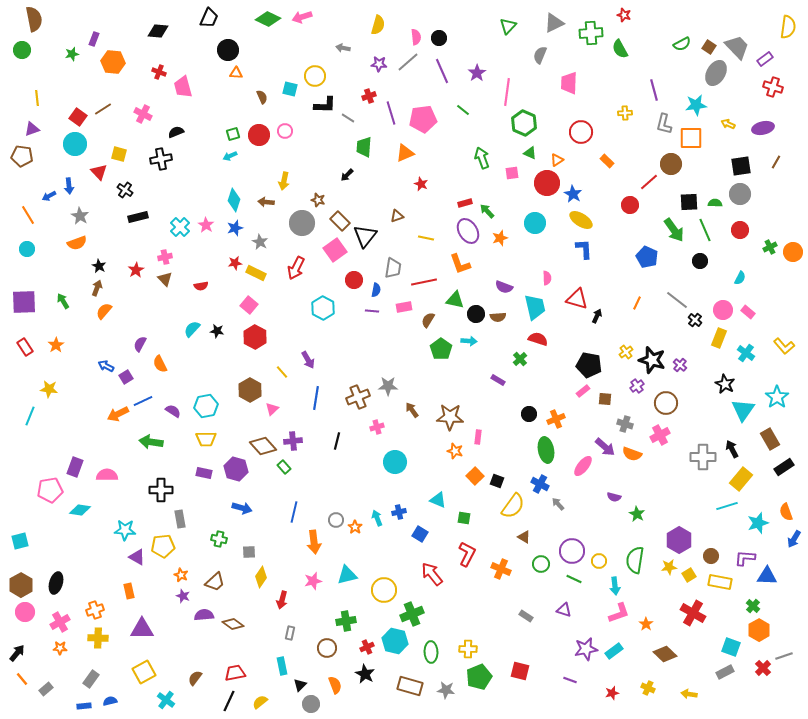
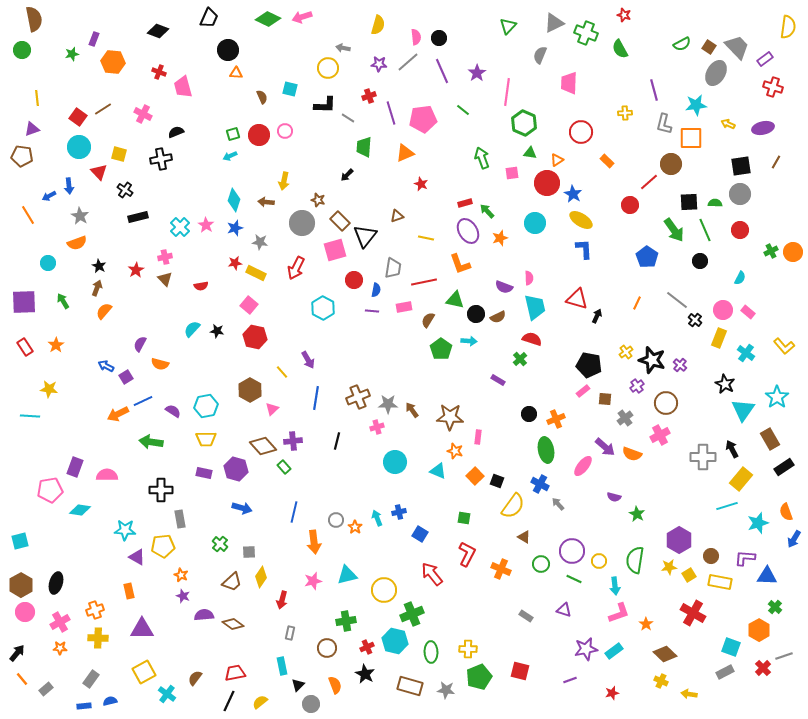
black diamond at (158, 31): rotated 15 degrees clockwise
green cross at (591, 33): moved 5 px left; rotated 25 degrees clockwise
yellow circle at (315, 76): moved 13 px right, 8 px up
cyan circle at (75, 144): moved 4 px right, 3 px down
green triangle at (530, 153): rotated 16 degrees counterclockwise
gray star at (260, 242): rotated 21 degrees counterclockwise
green cross at (770, 247): moved 1 px right, 4 px down
cyan circle at (27, 249): moved 21 px right, 14 px down
pink square at (335, 250): rotated 20 degrees clockwise
blue pentagon at (647, 257): rotated 10 degrees clockwise
pink semicircle at (547, 278): moved 18 px left
brown semicircle at (498, 317): rotated 21 degrees counterclockwise
red hexagon at (255, 337): rotated 15 degrees counterclockwise
red semicircle at (538, 339): moved 6 px left
orange semicircle at (160, 364): rotated 48 degrees counterclockwise
gray star at (388, 386): moved 18 px down
cyan line at (30, 416): rotated 72 degrees clockwise
gray cross at (625, 424): moved 6 px up; rotated 35 degrees clockwise
cyan triangle at (438, 500): moved 29 px up
green cross at (219, 539): moved 1 px right, 5 px down; rotated 28 degrees clockwise
brown trapezoid at (215, 582): moved 17 px right
green cross at (753, 606): moved 22 px right, 1 px down
purple line at (570, 680): rotated 40 degrees counterclockwise
black triangle at (300, 685): moved 2 px left
yellow cross at (648, 688): moved 13 px right, 7 px up
cyan cross at (166, 700): moved 1 px right, 6 px up
